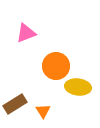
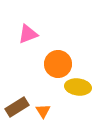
pink triangle: moved 2 px right, 1 px down
orange circle: moved 2 px right, 2 px up
brown rectangle: moved 2 px right, 3 px down
